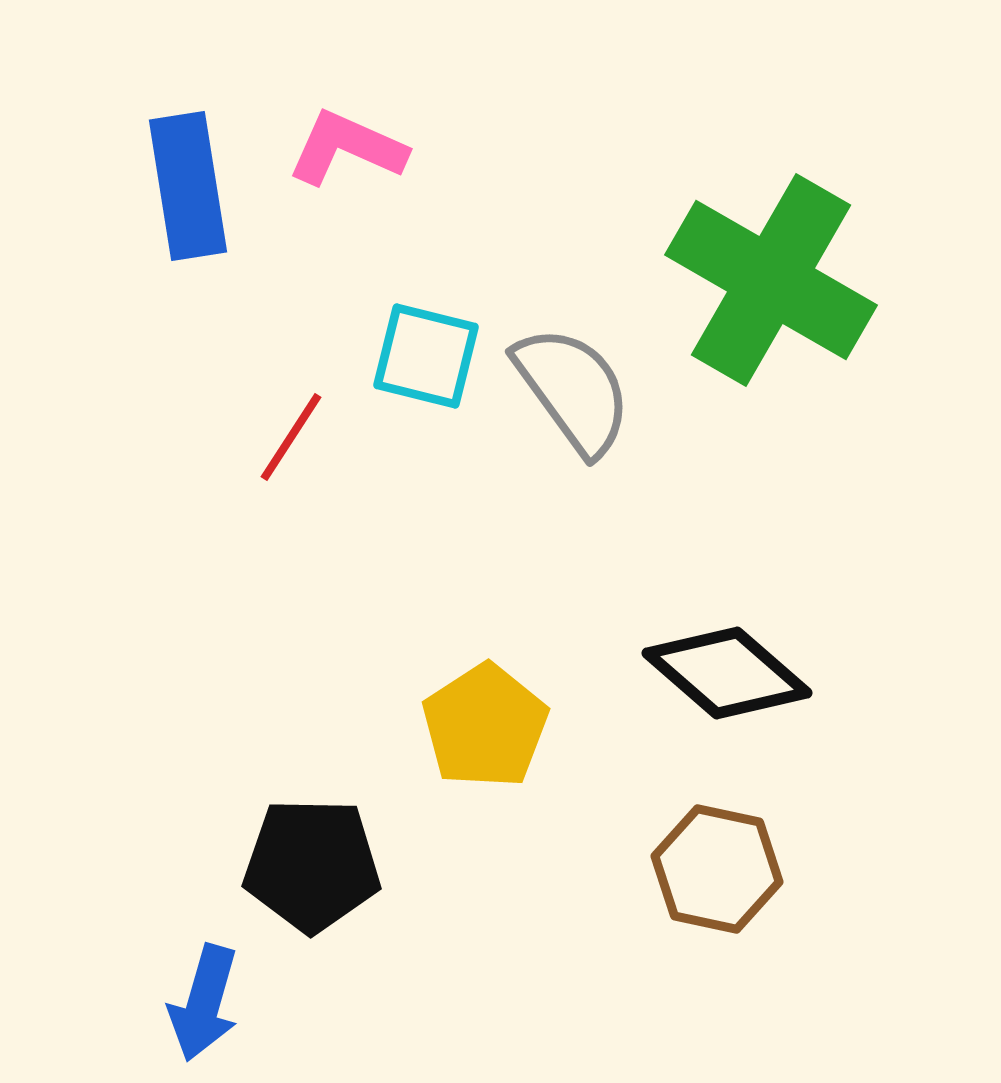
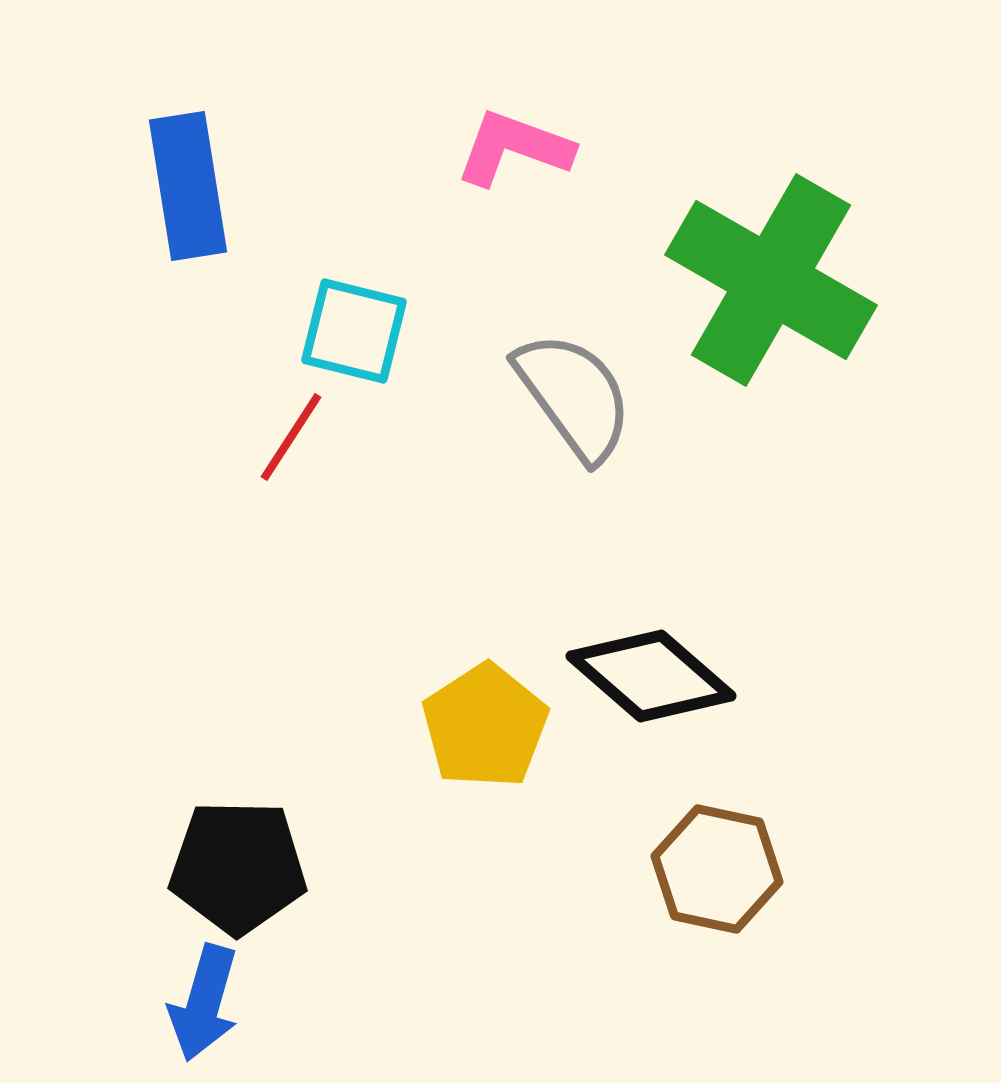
pink L-shape: moved 167 px right; rotated 4 degrees counterclockwise
cyan square: moved 72 px left, 25 px up
gray semicircle: moved 1 px right, 6 px down
black diamond: moved 76 px left, 3 px down
black pentagon: moved 74 px left, 2 px down
